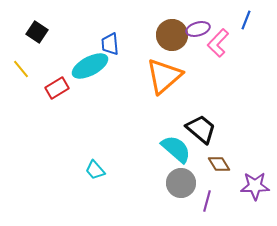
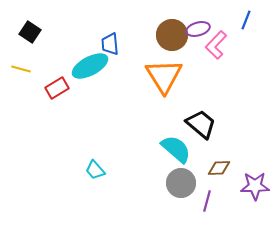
black square: moved 7 px left
pink L-shape: moved 2 px left, 2 px down
yellow line: rotated 36 degrees counterclockwise
orange triangle: rotated 21 degrees counterclockwise
black trapezoid: moved 5 px up
brown diamond: moved 4 px down; rotated 60 degrees counterclockwise
